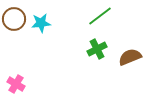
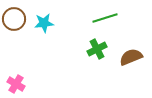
green line: moved 5 px right, 2 px down; rotated 20 degrees clockwise
cyan star: moved 3 px right
brown semicircle: moved 1 px right
